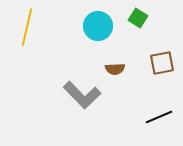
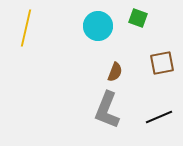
green square: rotated 12 degrees counterclockwise
yellow line: moved 1 px left, 1 px down
brown semicircle: moved 3 px down; rotated 66 degrees counterclockwise
gray L-shape: moved 25 px right, 15 px down; rotated 66 degrees clockwise
